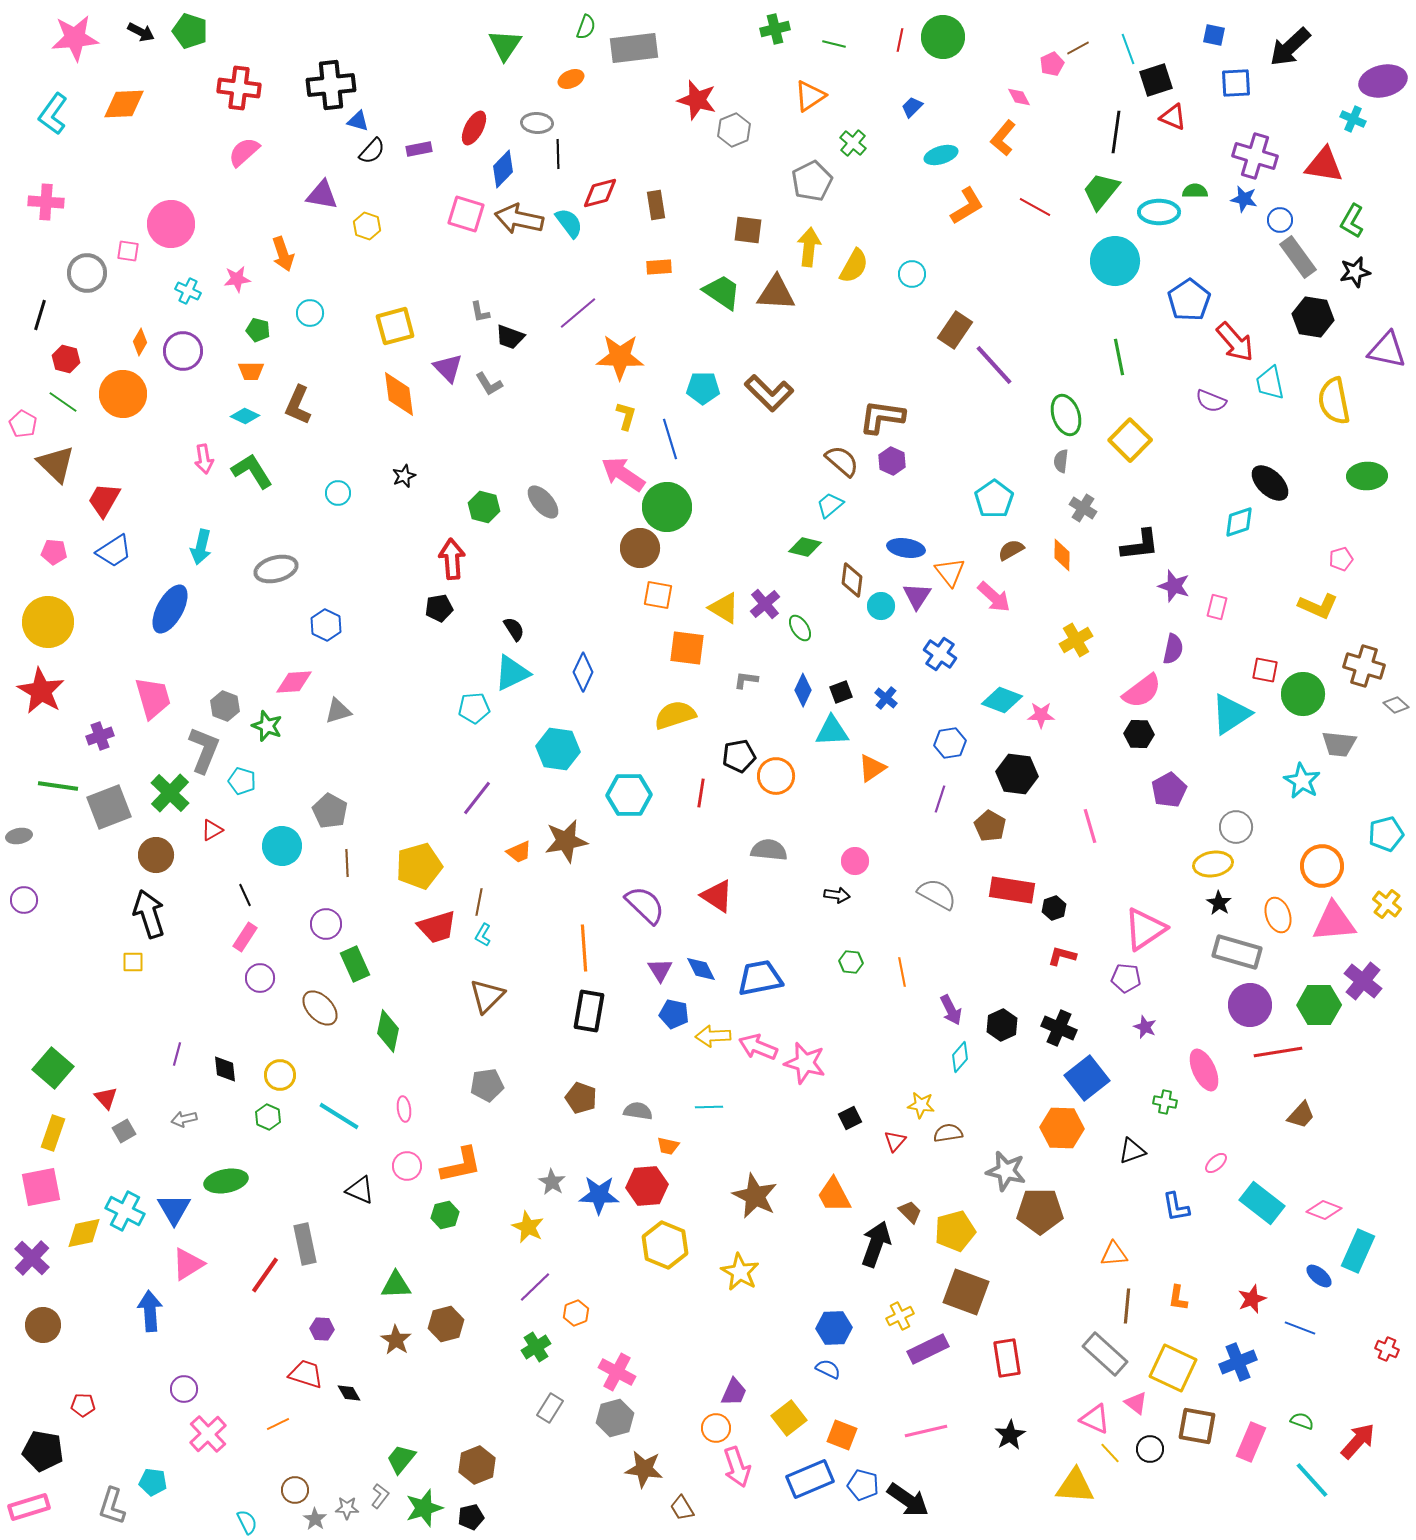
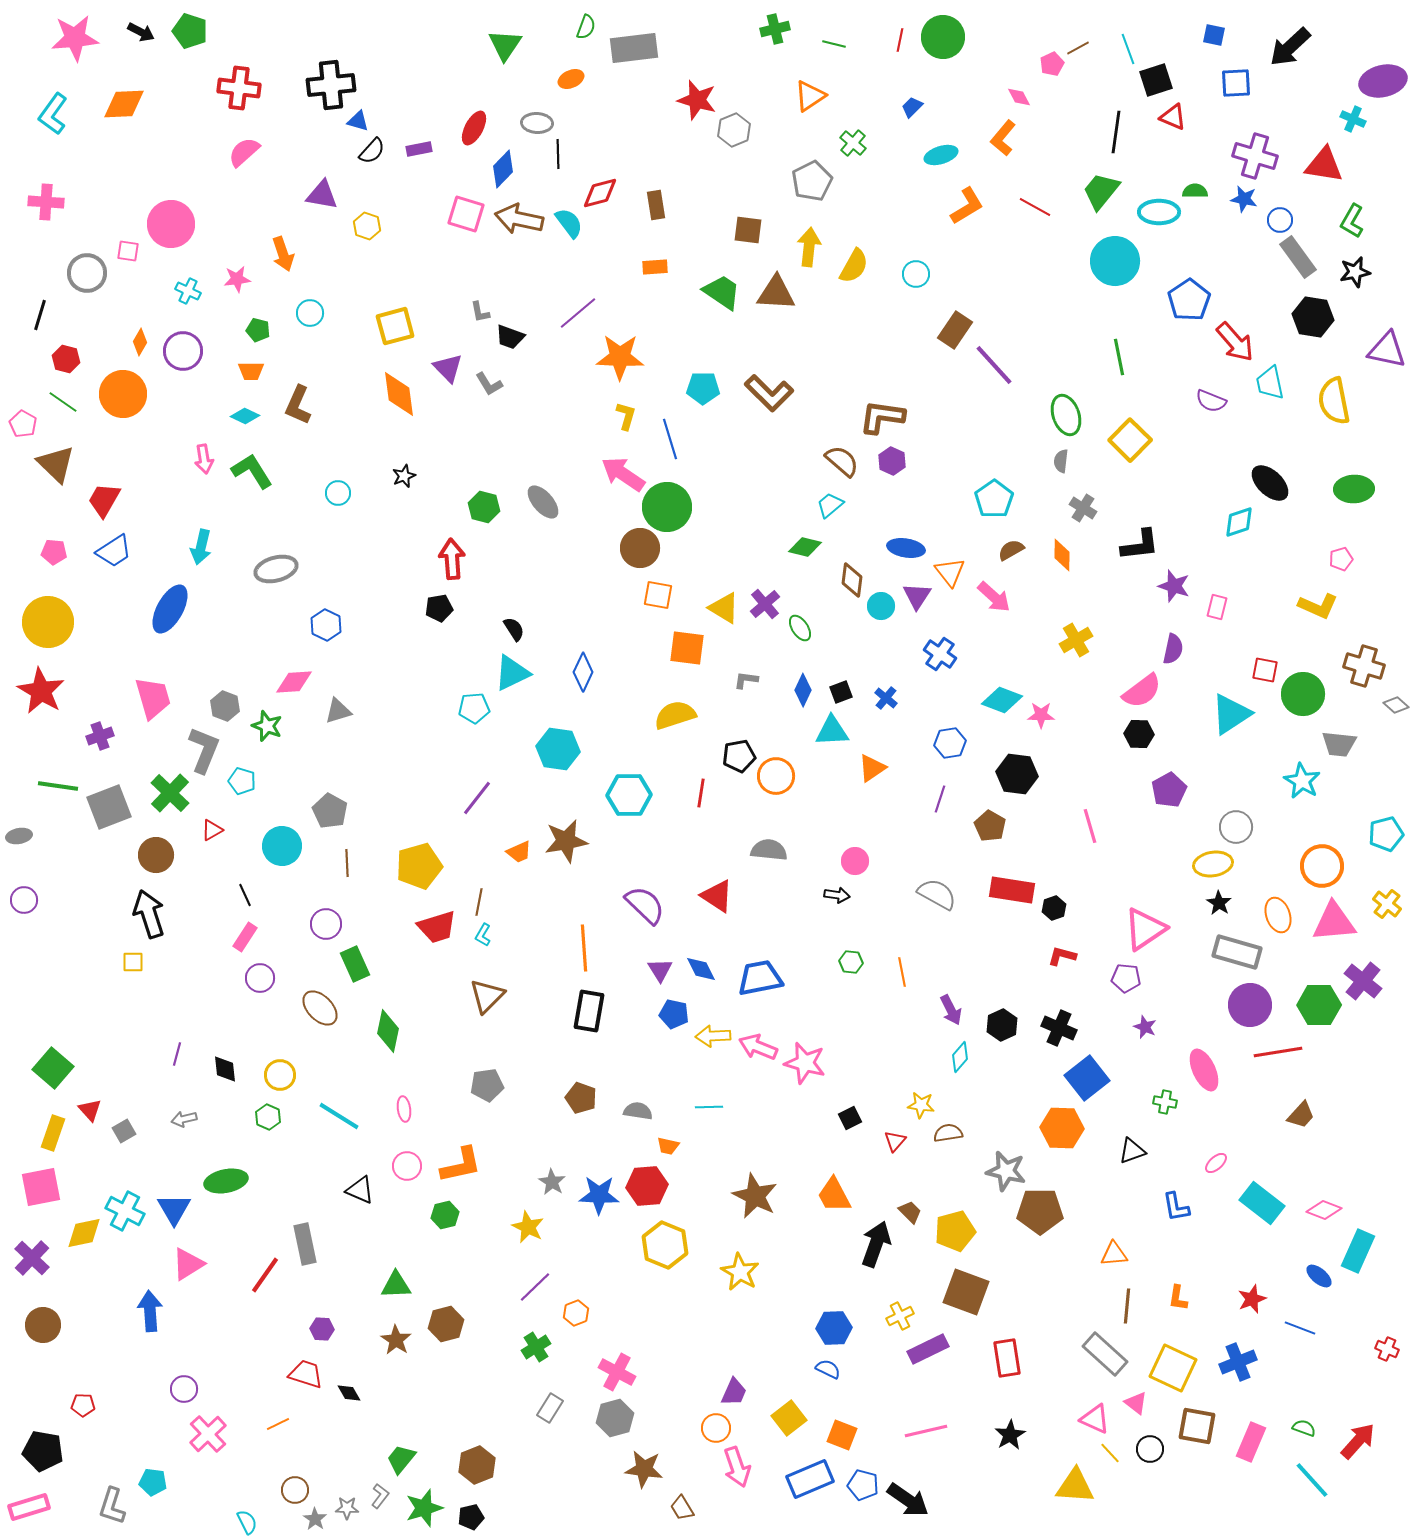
orange rectangle at (659, 267): moved 4 px left
cyan circle at (912, 274): moved 4 px right
green ellipse at (1367, 476): moved 13 px left, 13 px down
red triangle at (106, 1098): moved 16 px left, 12 px down
green semicircle at (1302, 1421): moved 2 px right, 7 px down
